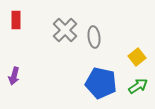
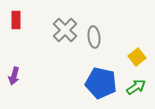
green arrow: moved 2 px left, 1 px down
